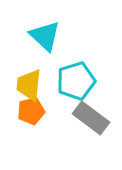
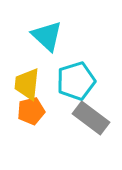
cyan triangle: moved 2 px right
yellow trapezoid: moved 2 px left, 1 px up
